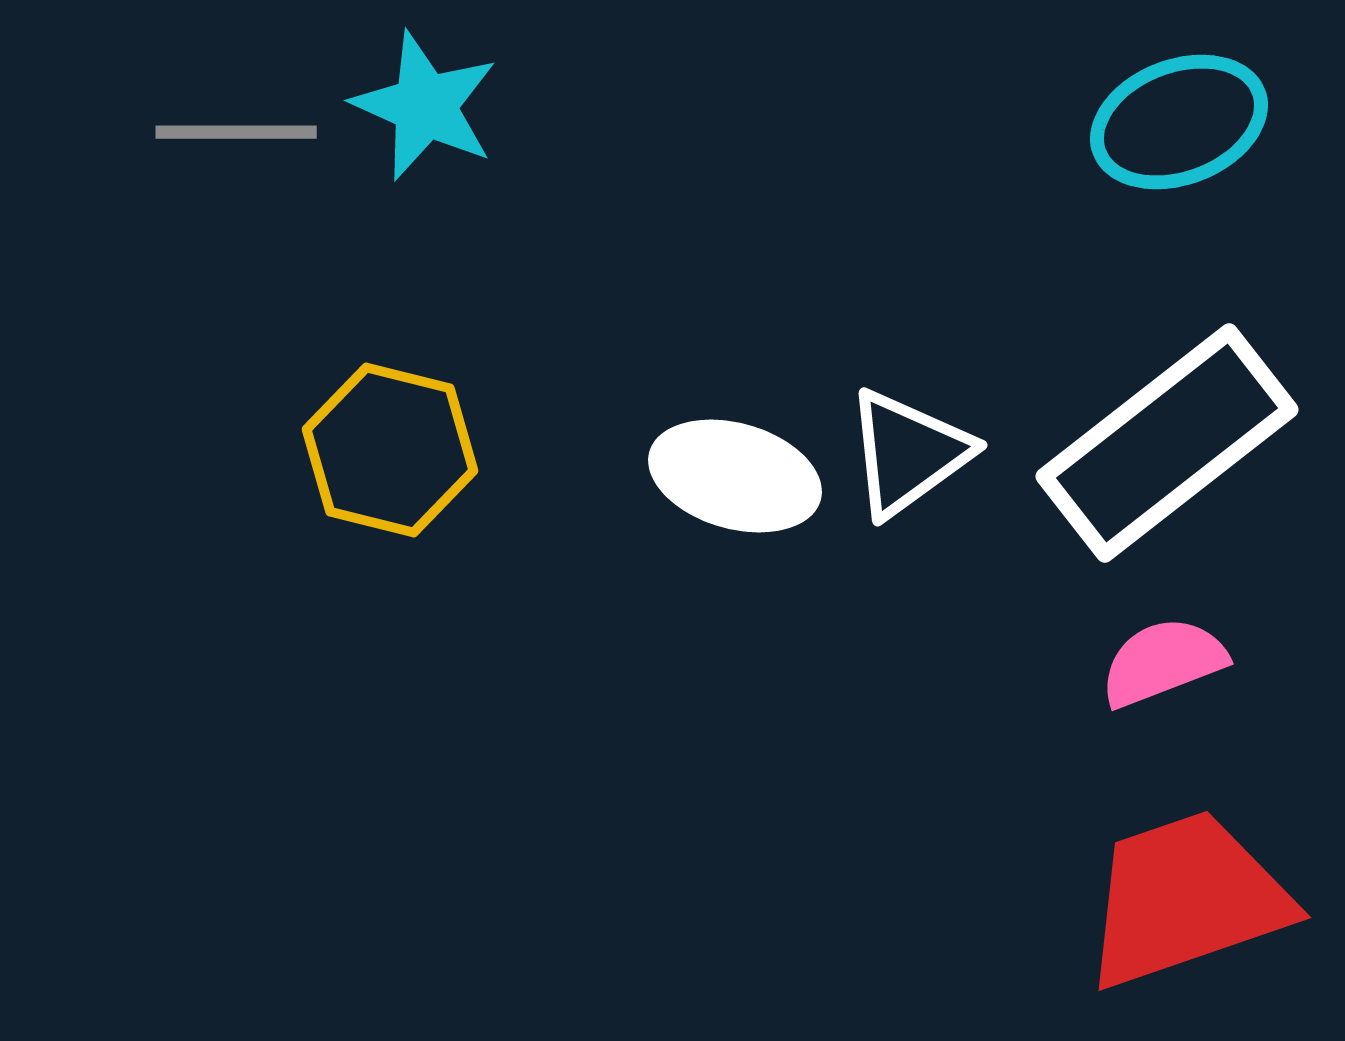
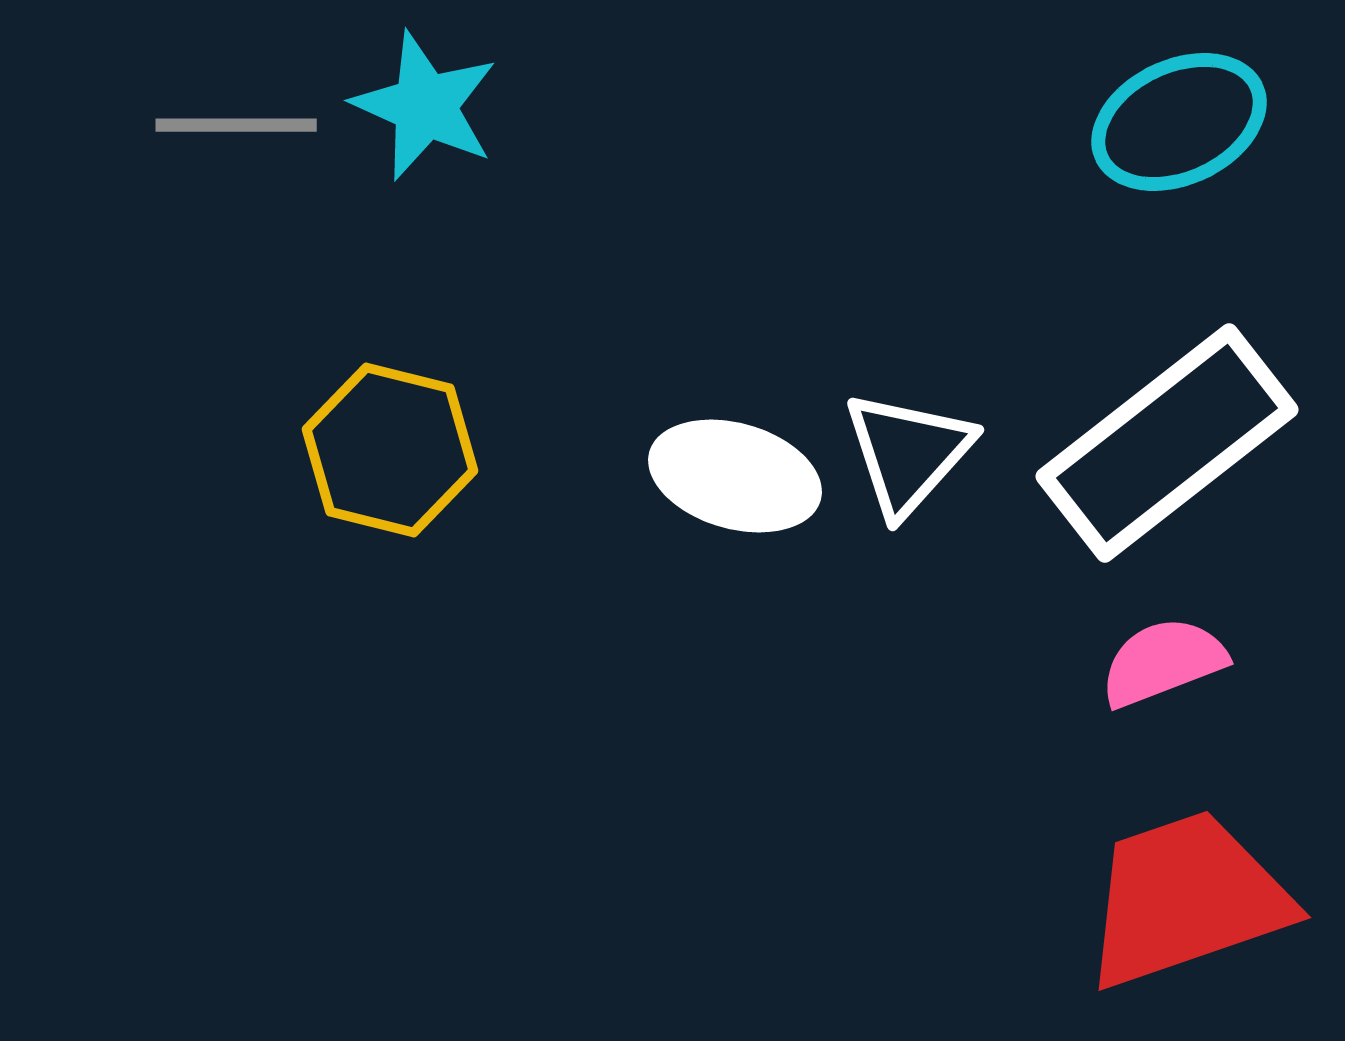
cyan ellipse: rotated 4 degrees counterclockwise
gray line: moved 7 px up
white triangle: rotated 12 degrees counterclockwise
